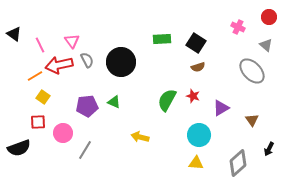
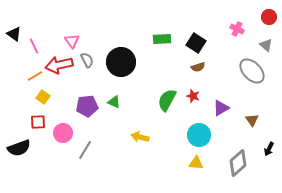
pink cross: moved 1 px left, 2 px down
pink line: moved 6 px left, 1 px down
